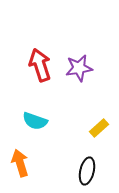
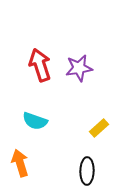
black ellipse: rotated 12 degrees counterclockwise
